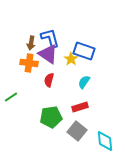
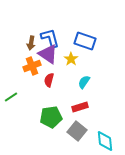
blue rectangle: moved 1 px right, 10 px up
orange cross: moved 3 px right, 3 px down; rotated 30 degrees counterclockwise
